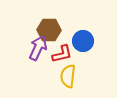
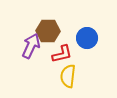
brown hexagon: moved 1 px left, 1 px down
blue circle: moved 4 px right, 3 px up
purple arrow: moved 7 px left, 2 px up
